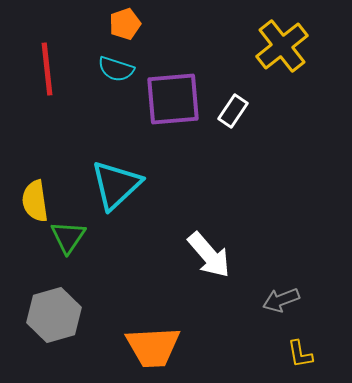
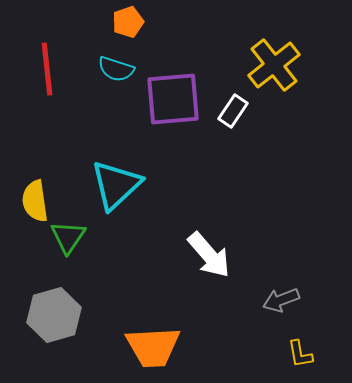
orange pentagon: moved 3 px right, 2 px up
yellow cross: moved 8 px left, 19 px down
